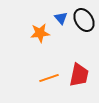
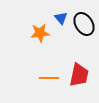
black ellipse: moved 4 px down
orange line: rotated 18 degrees clockwise
